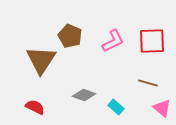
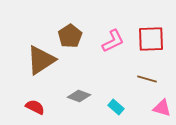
brown pentagon: rotated 15 degrees clockwise
red square: moved 1 px left, 2 px up
brown triangle: rotated 24 degrees clockwise
brown line: moved 1 px left, 4 px up
gray diamond: moved 5 px left, 1 px down
pink triangle: rotated 24 degrees counterclockwise
